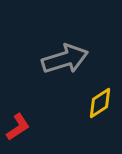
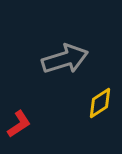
red L-shape: moved 1 px right, 3 px up
